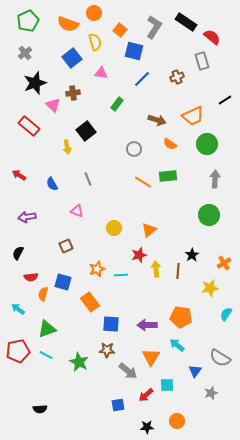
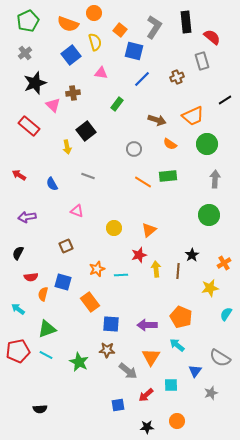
black rectangle at (186, 22): rotated 50 degrees clockwise
blue square at (72, 58): moved 1 px left, 3 px up
gray line at (88, 179): moved 3 px up; rotated 48 degrees counterclockwise
orange pentagon at (181, 317): rotated 15 degrees clockwise
cyan square at (167, 385): moved 4 px right
